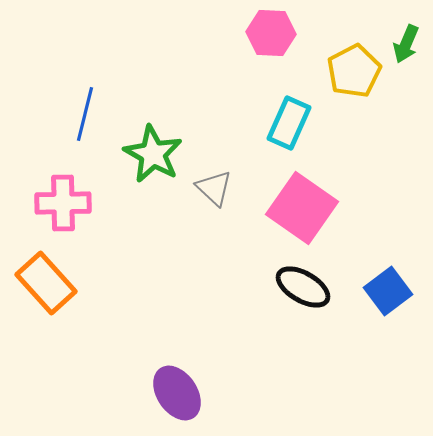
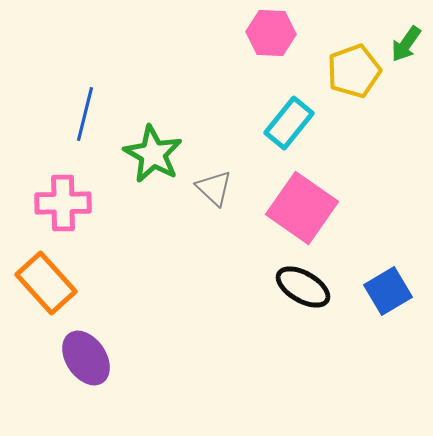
green arrow: rotated 12 degrees clockwise
yellow pentagon: rotated 8 degrees clockwise
cyan rectangle: rotated 15 degrees clockwise
blue square: rotated 6 degrees clockwise
purple ellipse: moved 91 px left, 35 px up
